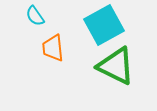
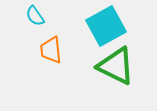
cyan square: moved 2 px right, 1 px down
orange trapezoid: moved 2 px left, 2 px down
